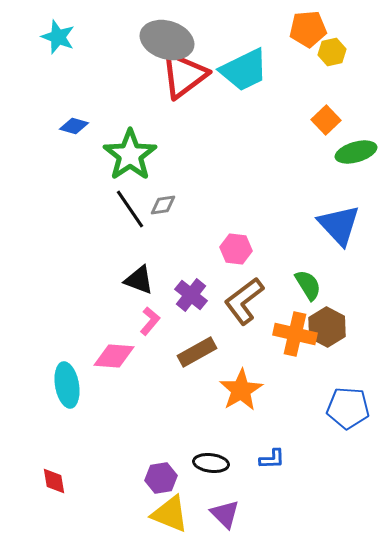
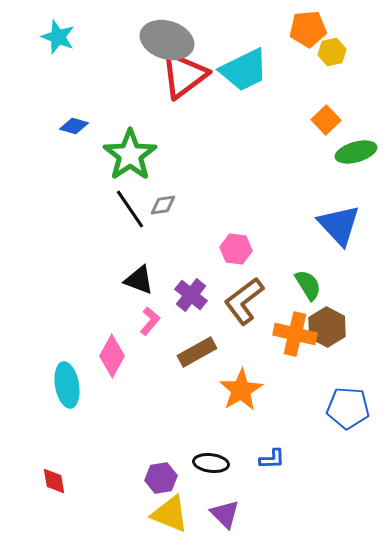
pink diamond: moved 2 px left; rotated 66 degrees counterclockwise
